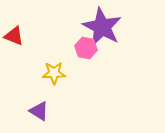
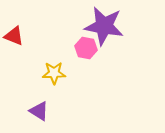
purple star: moved 2 px right, 1 px up; rotated 18 degrees counterclockwise
